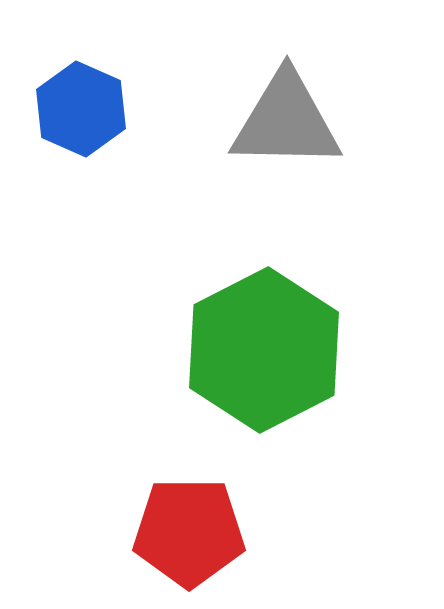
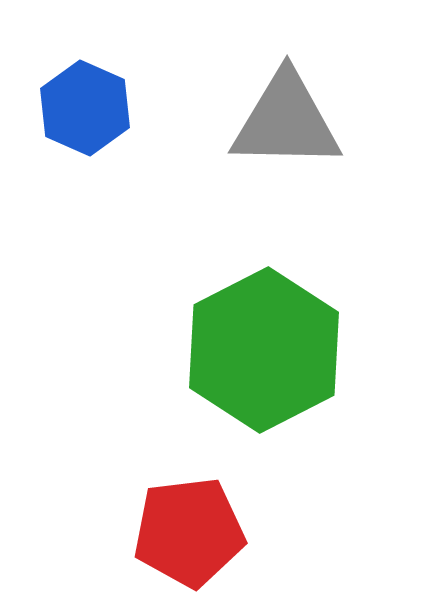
blue hexagon: moved 4 px right, 1 px up
red pentagon: rotated 7 degrees counterclockwise
